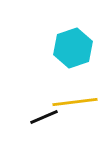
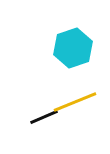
yellow line: rotated 15 degrees counterclockwise
